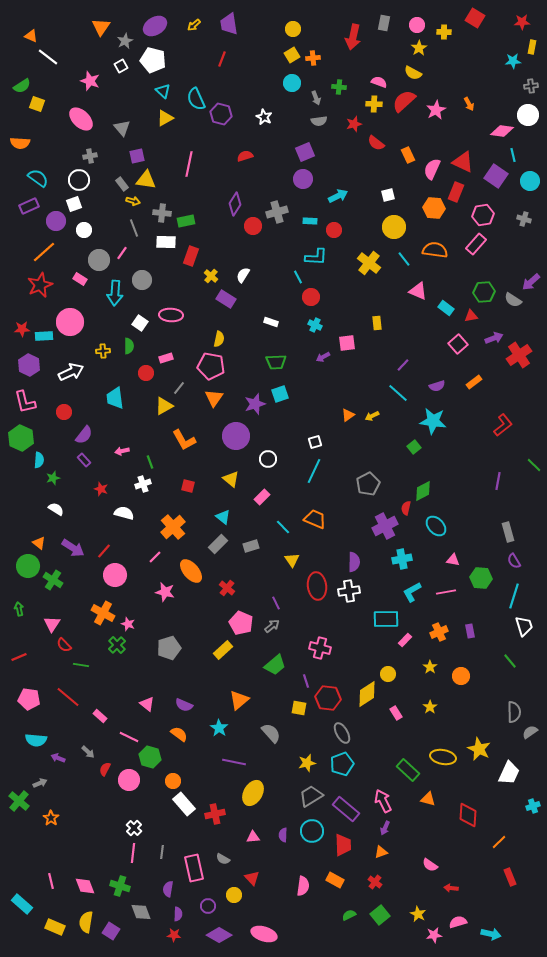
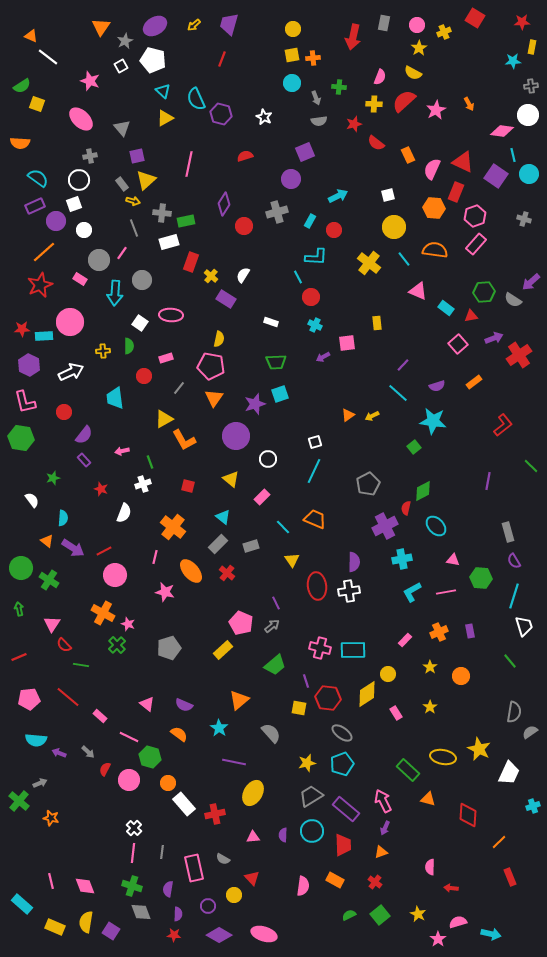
purple trapezoid at (229, 24): rotated 25 degrees clockwise
yellow cross at (444, 32): rotated 24 degrees counterclockwise
yellow square at (292, 55): rotated 21 degrees clockwise
pink semicircle at (379, 82): moved 1 px right, 5 px up; rotated 91 degrees clockwise
purple circle at (303, 179): moved 12 px left
yellow triangle at (146, 180): rotated 50 degrees counterclockwise
cyan circle at (530, 181): moved 1 px left, 7 px up
purple diamond at (235, 204): moved 11 px left
purple rectangle at (29, 206): moved 6 px right
pink hexagon at (483, 215): moved 8 px left, 1 px down; rotated 10 degrees counterclockwise
cyan rectangle at (310, 221): rotated 64 degrees counterclockwise
red circle at (253, 226): moved 9 px left
white rectangle at (166, 242): moved 3 px right; rotated 18 degrees counterclockwise
red rectangle at (191, 256): moved 6 px down
red circle at (146, 373): moved 2 px left, 3 px down
yellow triangle at (164, 406): moved 13 px down
green hexagon at (21, 438): rotated 15 degrees counterclockwise
cyan semicircle at (39, 460): moved 24 px right, 58 px down
green line at (534, 465): moved 3 px left, 1 px down
purple line at (498, 481): moved 10 px left
white semicircle at (56, 509): moved 24 px left, 9 px up; rotated 21 degrees clockwise
white semicircle at (124, 513): rotated 96 degrees clockwise
orange cross at (173, 527): rotated 10 degrees counterclockwise
orange triangle at (39, 543): moved 8 px right, 2 px up
red line at (104, 551): rotated 21 degrees clockwise
pink line at (155, 557): rotated 32 degrees counterclockwise
green circle at (28, 566): moved 7 px left, 2 px down
green cross at (53, 580): moved 4 px left
red cross at (227, 588): moved 15 px up
cyan rectangle at (386, 619): moved 33 px left, 31 px down
pink pentagon at (29, 699): rotated 15 degrees counterclockwise
gray semicircle at (514, 712): rotated 10 degrees clockwise
gray ellipse at (342, 733): rotated 25 degrees counterclockwise
purple arrow at (58, 758): moved 1 px right, 5 px up
orange circle at (173, 781): moved 5 px left, 2 px down
orange star at (51, 818): rotated 21 degrees counterclockwise
pink semicircle at (430, 865): moved 2 px down; rotated 56 degrees clockwise
green cross at (120, 886): moved 12 px right
pink star at (434, 935): moved 4 px right, 4 px down; rotated 28 degrees counterclockwise
